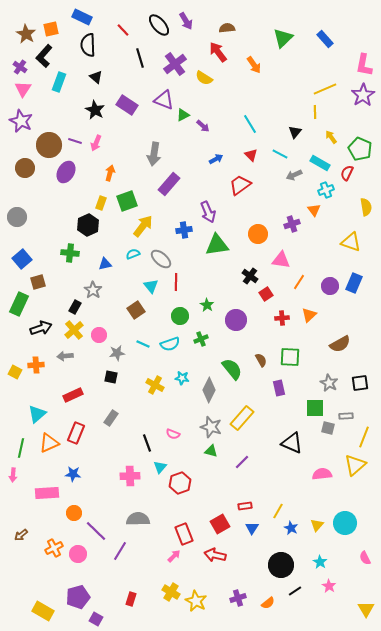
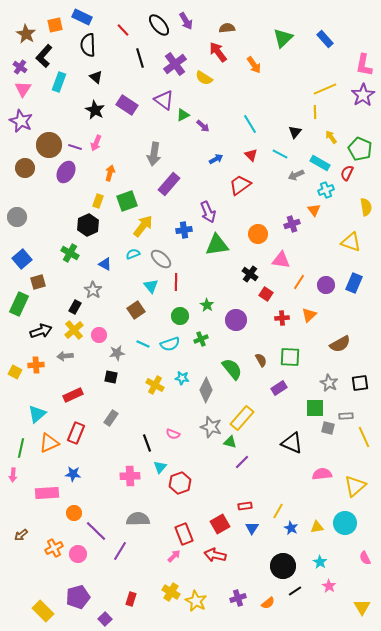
orange square at (51, 29): moved 4 px right, 4 px up
purple triangle at (164, 100): rotated 15 degrees clockwise
purple line at (75, 141): moved 6 px down
gray arrow at (294, 175): moved 2 px right
yellow rectangle at (101, 203): moved 3 px left, 2 px up
green cross at (70, 253): rotated 24 degrees clockwise
blue triangle at (105, 264): rotated 40 degrees clockwise
black cross at (250, 276): moved 2 px up
purple circle at (330, 286): moved 4 px left, 1 px up
red square at (266, 294): rotated 24 degrees counterclockwise
black arrow at (41, 328): moved 3 px down
purple rectangle at (279, 388): rotated 70 degrees clockwise
gray diamond at (209, 390): moved 3 px left
yellow line at (364, 437): rotated 45 degrees counterclockwise
green triangle at (211, 451): moved 19 px right, 9 px up
yellow triangle at (355, 465): moved 21 px down
yellow triangle at (317, 525): moved 2 px down; rotated 40 degrees clockwise
black circle at (281, 565): moved 2 px right, 1 px down
yellow triangle at (366, 609): moved 4 px left, 2 px up
yellow rectangle at (43, 611): rotated 15 degrees clockwise
purple square at (96, 619): moved 9 px right; rotated 16 degrees clockwise
